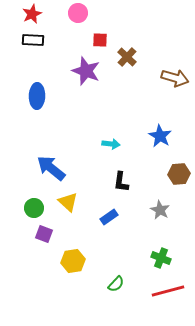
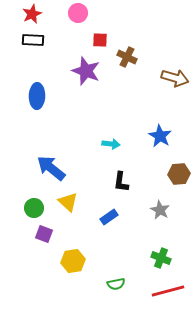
brown cross: rotated 18 degrees counterclockwise
green semicircle: rotated 36 degrees clockwise
